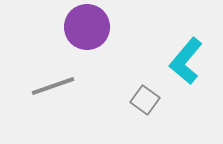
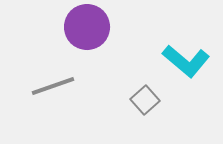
cyan L-shape: rotated 90 degrees counterclockwise
gray square: rotated 12 degrees clockwise
